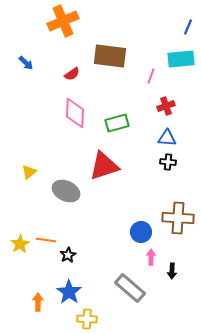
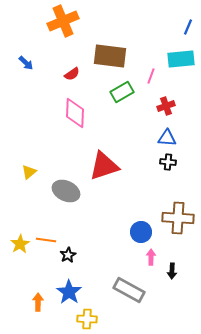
green rectangle: moved 5 px right, 31 px up; rotated 15 degrees counterclockwise
gray rectangle: moved 1 px left, 2 px down; rotated 12 degrees counterclockwise
